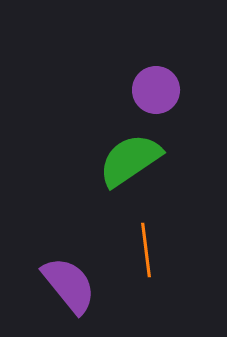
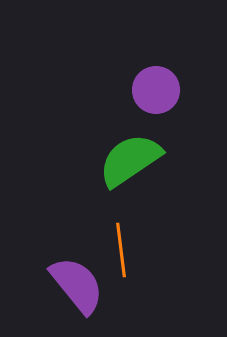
orange line: moved 25 px left
purple semicircle: moved 8 px right
